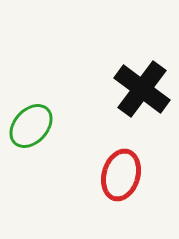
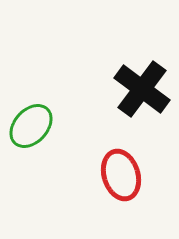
red ellipse: rotated 33 degrees counterclockwise
